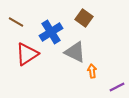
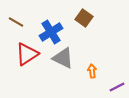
gray triangle: moved 12 px left, 6 px down
